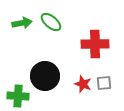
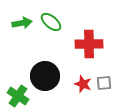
red cross: moved 6 px left
green cross: rotated 30 degrees clockwise
